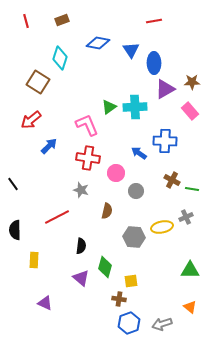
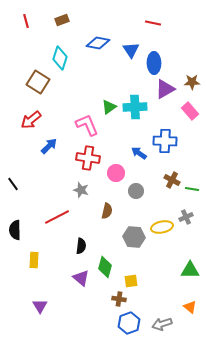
red line at (154, 21): moved 1 px left, 2 px down; rotated 21 degrees clockwise
purple triangle at (45, 303): moved 5 px left, 3 px down; rotated 35 degrees clockwise
